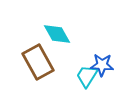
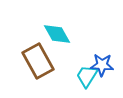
brown rectangle: moved 1 px up
